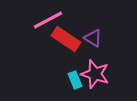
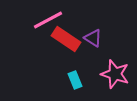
pink star: moved 20 px right
